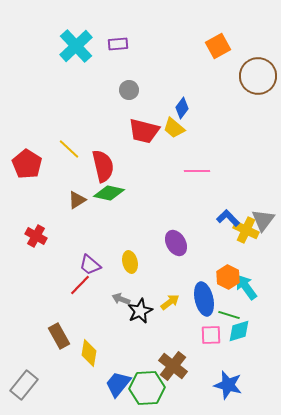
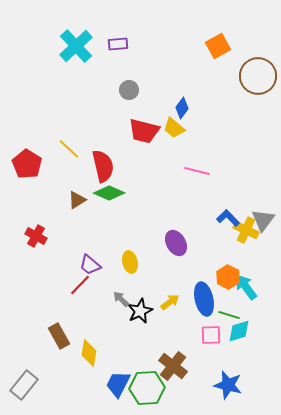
pink line: rotated 15 degrees clockwise
green diamond: rotated 12 degrees clockwise
gray arrow: rotated 24 degrees clockwise
blue trapezoid: rotated 12 degrees counterclockwise
